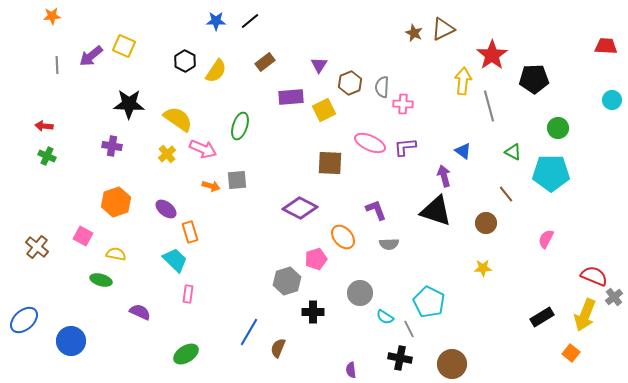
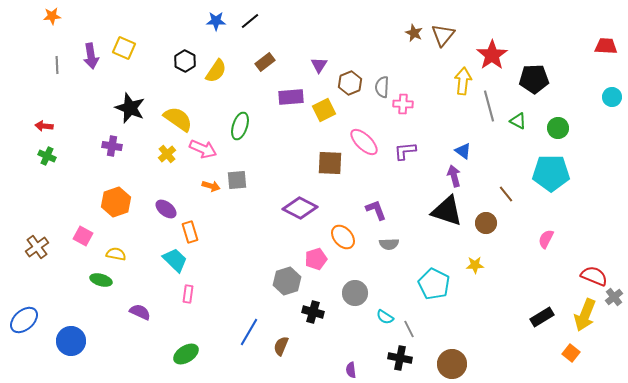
brown triangle at (443, 29): moved 6 px down; rotated 25 degrees counterclockwise
yellow square at (124, 46): moved 2 px down
purple arrow at (91, 56): rotated 60 degrees counterclockwise
cyan circle at (612, 100): moved 3 px up
black star at (129, 104): moved 1 px right, 4 px down; rotated 20 degrees clockwise
pink ellipse at (370, 143): moved 6 px left, 1 px up; rotated 20 degrees clockwise
purple L-shape at (405, 147): moved 4 px down
green triangle at (513, 152): moved 5 px right, 31 px up
purple arrow at (444, 176): moved 10 px right
black triangle at (436, 211): moved 11 px right
brown cross at (37, 247): rotated 15 degrees clockwise
yellow star at (483, 268): moved 8 px left, 3 px up
gray circle at (360, 293): moved 5 px left
cyan pentagon at (429, 302): moved 5 px right, 18 px up
black cross at (313, 312): rotated 15 degrees clockwise
brown semicircle at (278, 348): moved 3 px right, 2 px up
